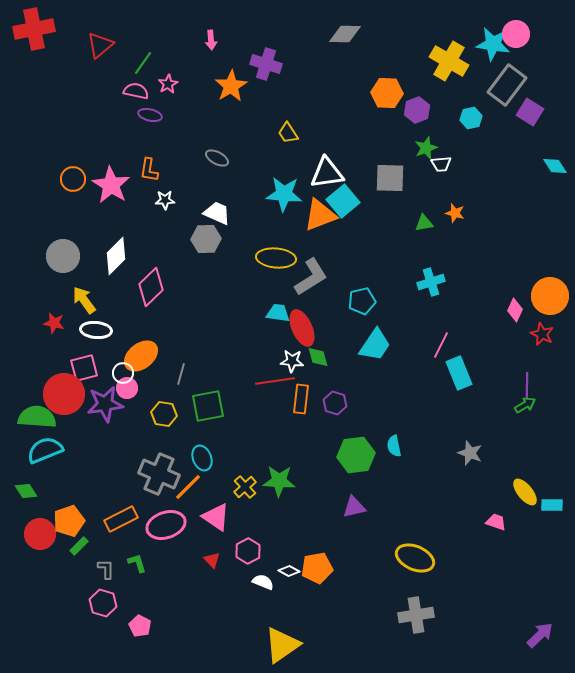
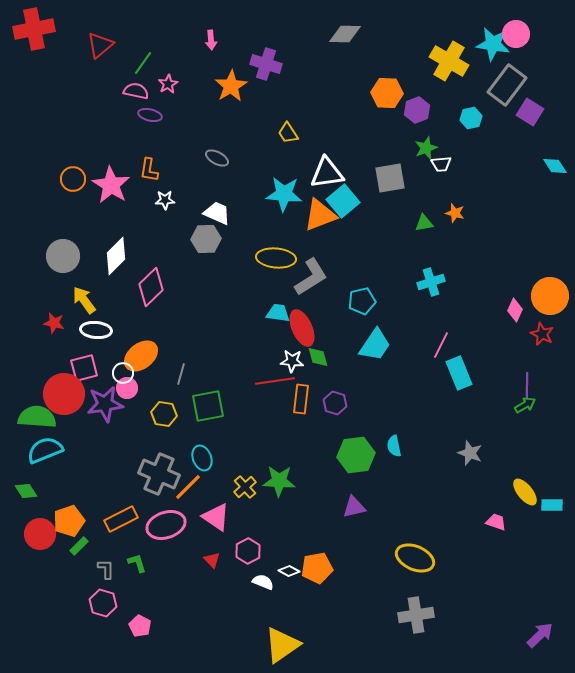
gray square at (390, 178): rotated 12 degrees counterclockwise
